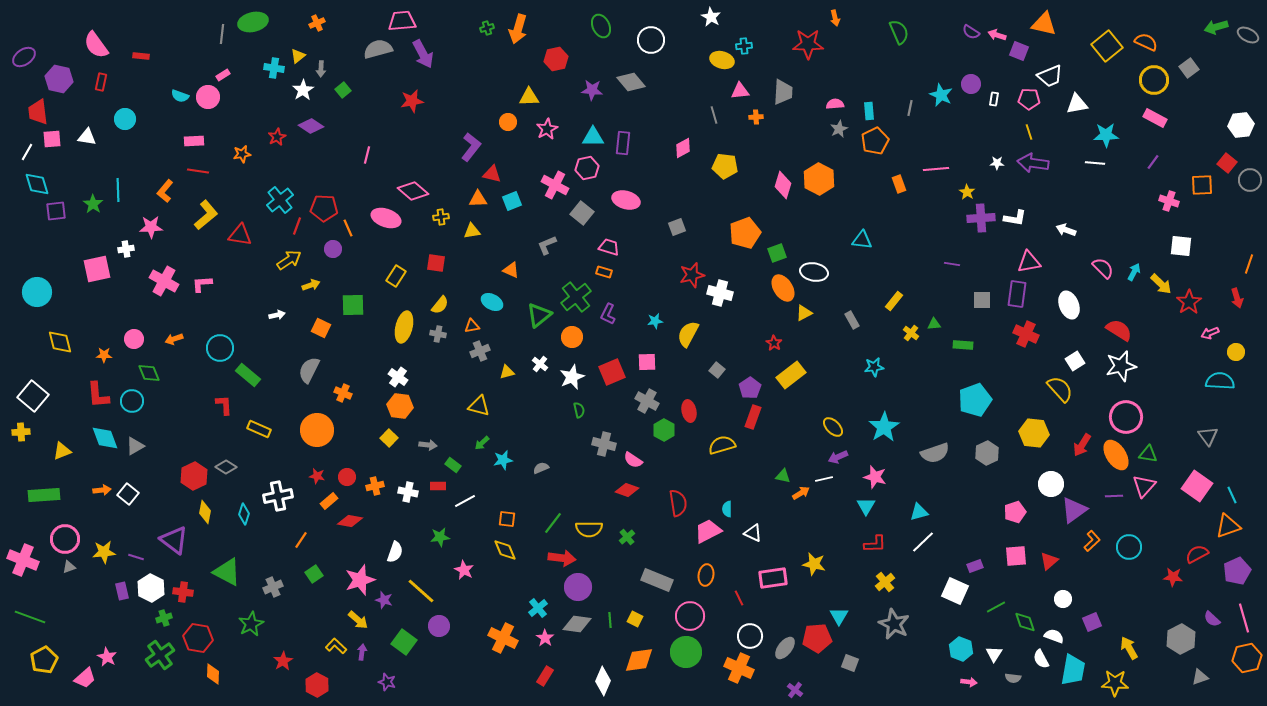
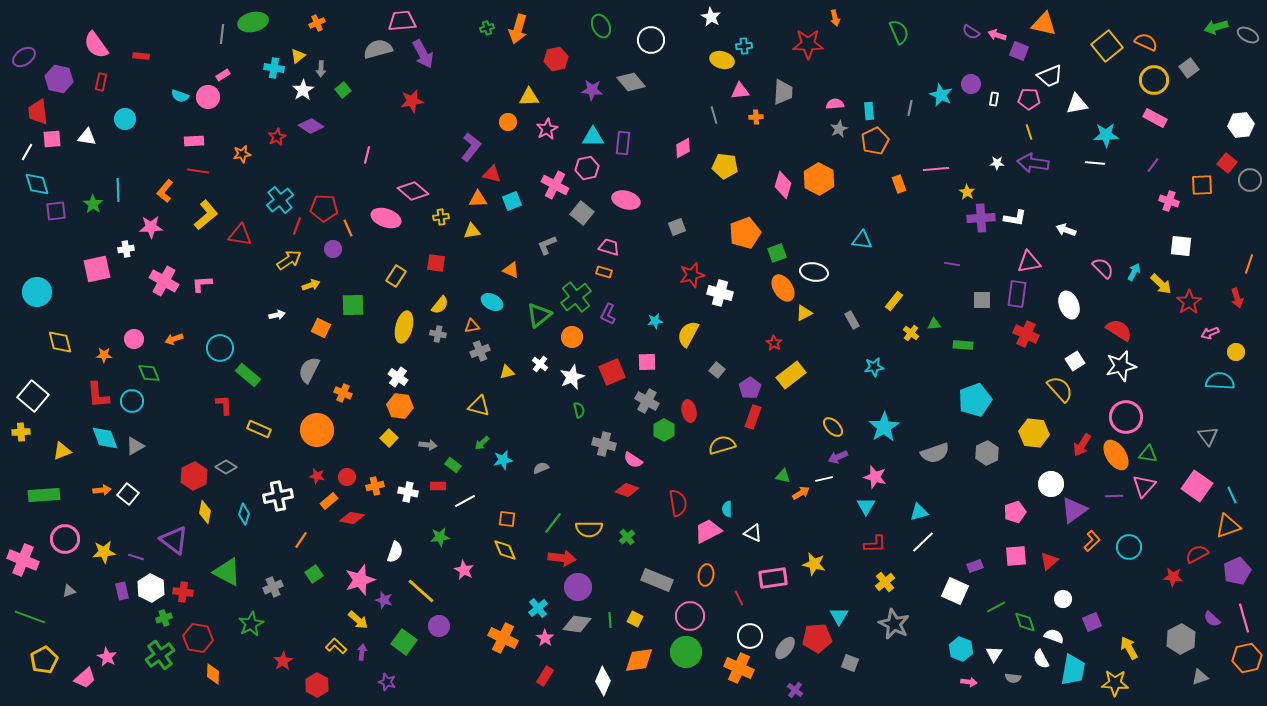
purple line at (1153, 162): moved 3 px down
red diamond at (350, 521): moved 2 px right, 3 px up
gray triangle at (69, 567): moved 24 px down
